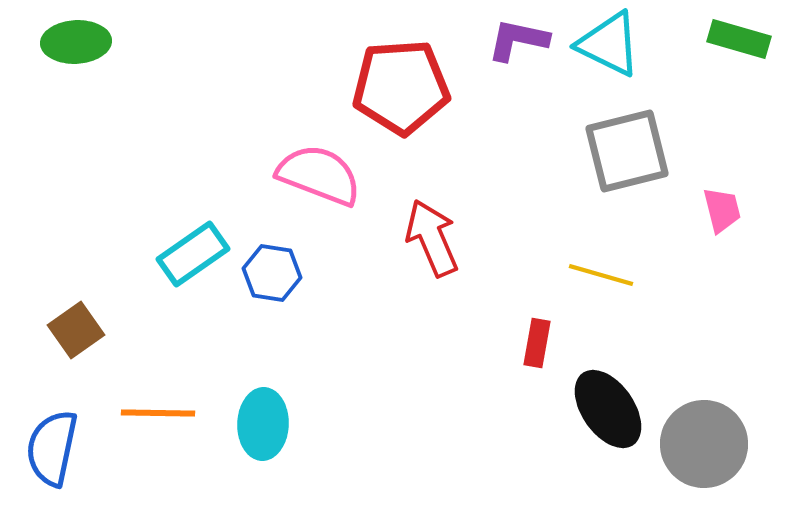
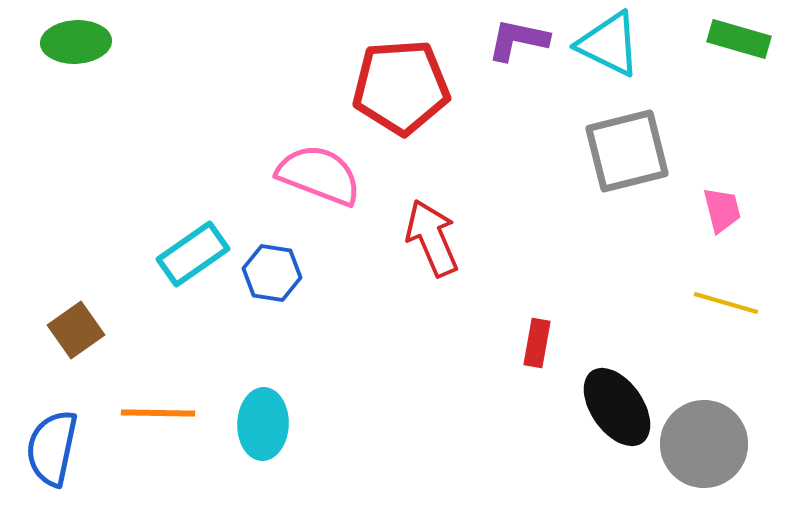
yellow line: moved 125 px right, 28 px down
black ellipse: moved 9 px right, 2 px up
